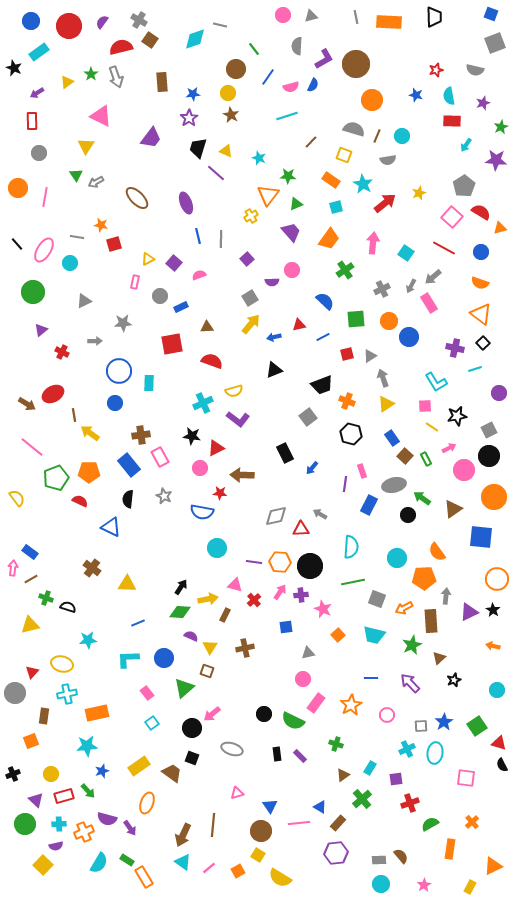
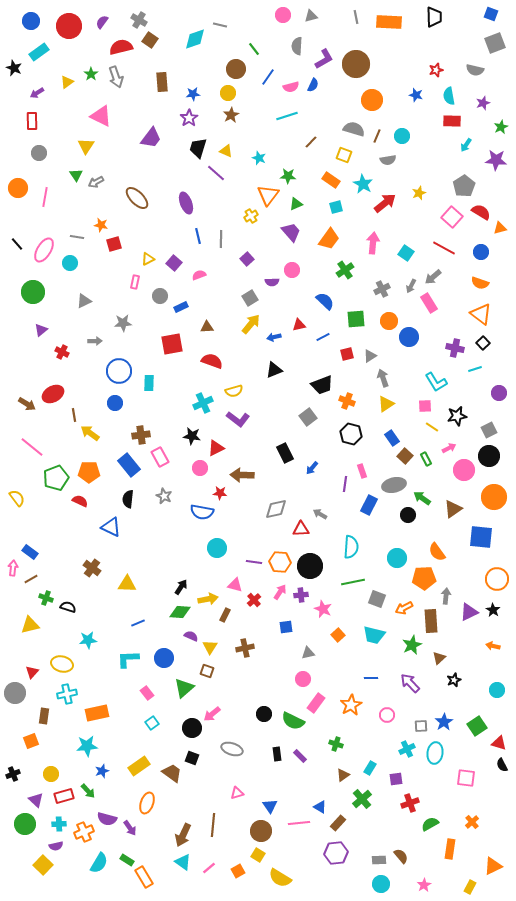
brown star at (231, 115): rotated 14 degrees clockwise
gray diamond at (276, 516): moved 7 px up
